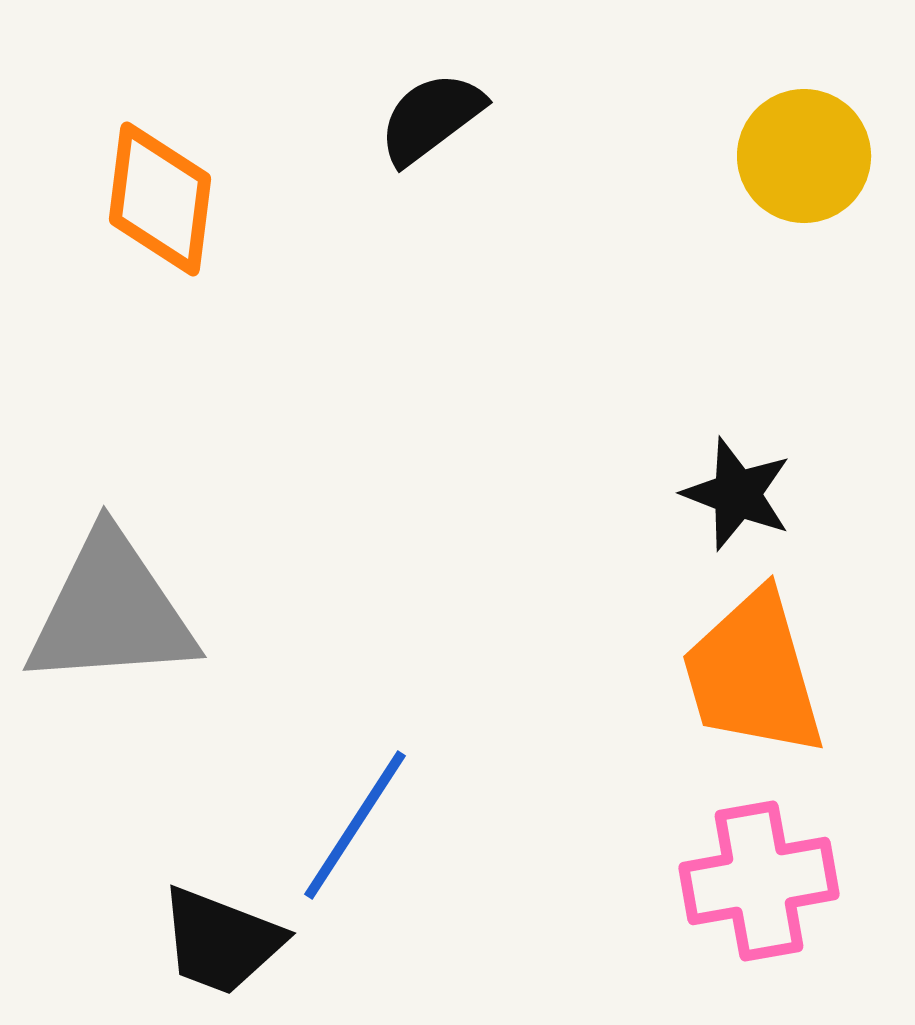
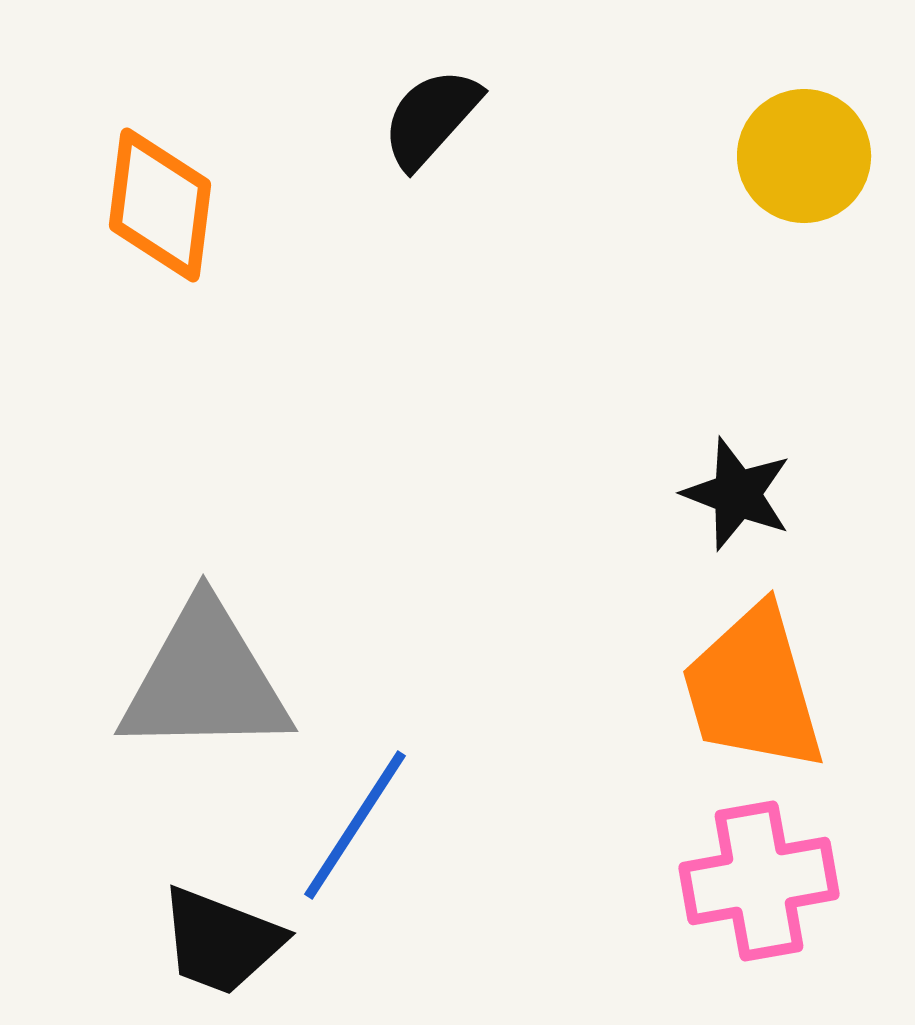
black semicircle: rotated 11 degrees counterclockwise
orange diamond: moved 6 px down
gray triangle: moved 94 px right, 69 px down; rotated 3 degrees clockwise
orange trapezoid: moved 15 px down
